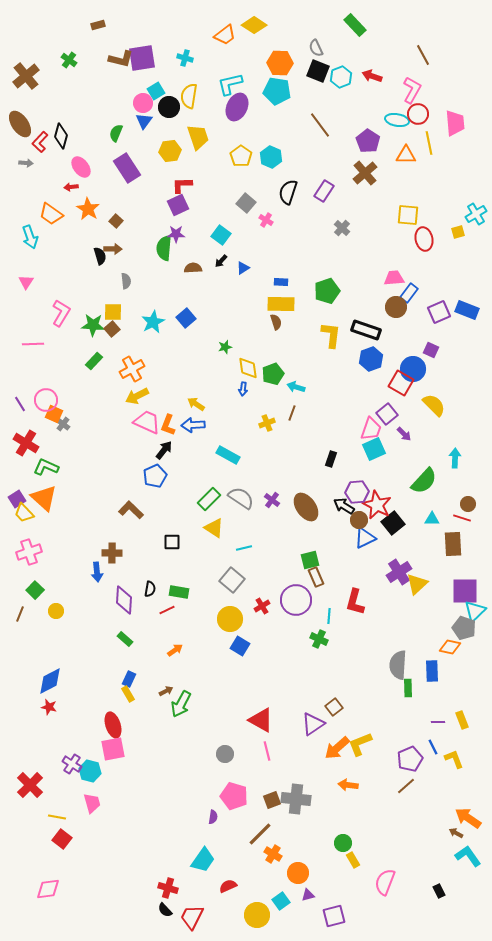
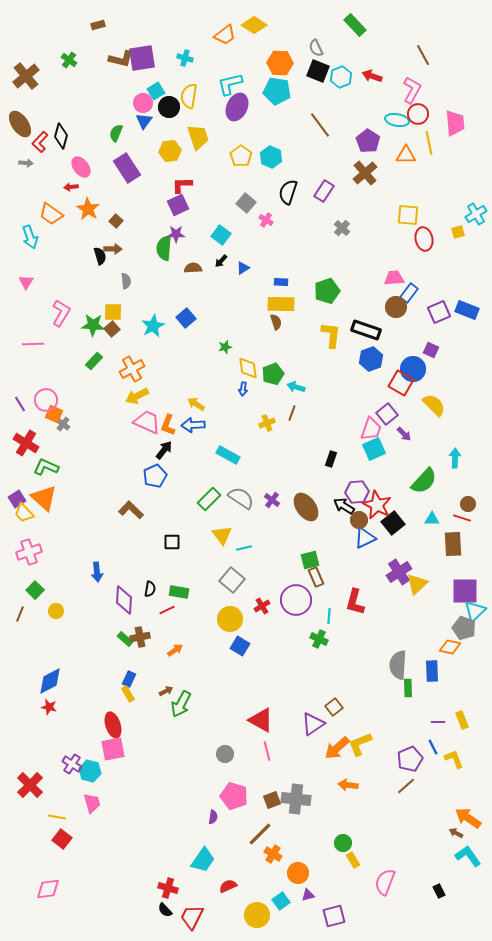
cyan star at (153, 322): moved 4 px down
yellow triangle at (214, 528): moved 8 px right, 7 px down; rotated 20 degrees clockwise
brown cross at (112, 553): moved 28 px right, 84 px down; rotated 12 degrees counterclockwise
